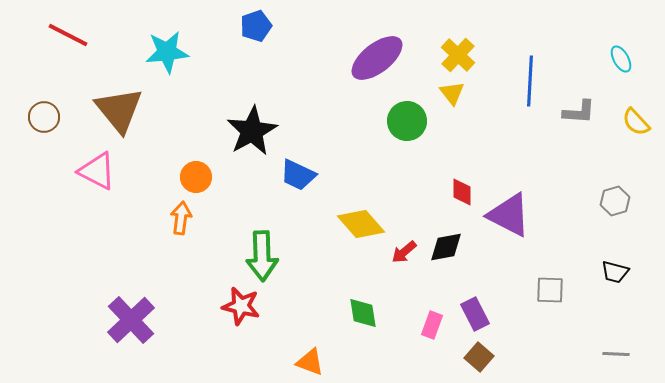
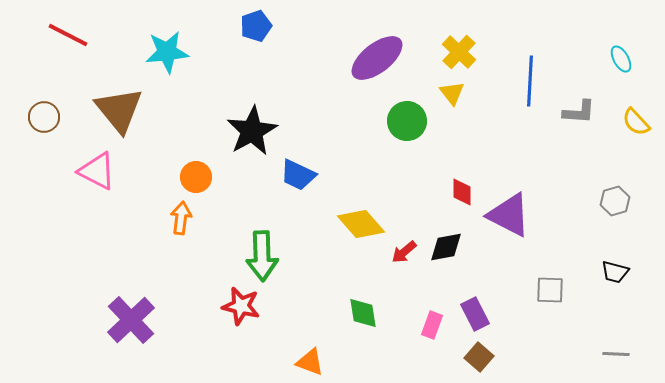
yellow cross: moved 1 px right, 3 px up
